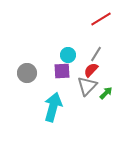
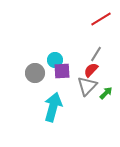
cyan circle: moved 13 px left, 5 px down
gray circle: moved 8 px right
